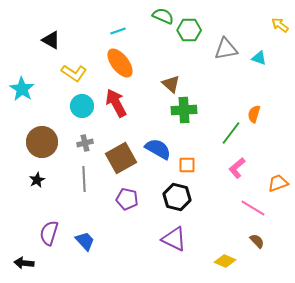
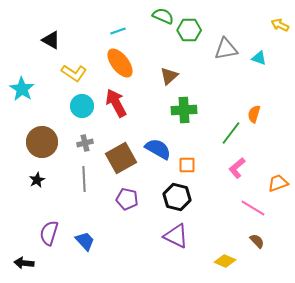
yellow arrow: rotated 12 degrees counterclockwise
brown triangle: moved 2 px left, 8 px up; rotated 36 degrees clockwise
purple triangle: moved 2 px right, 3 px up
